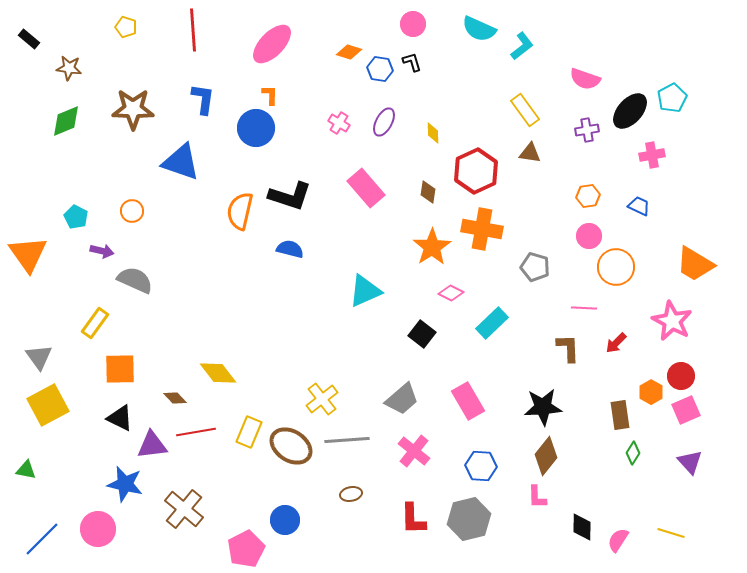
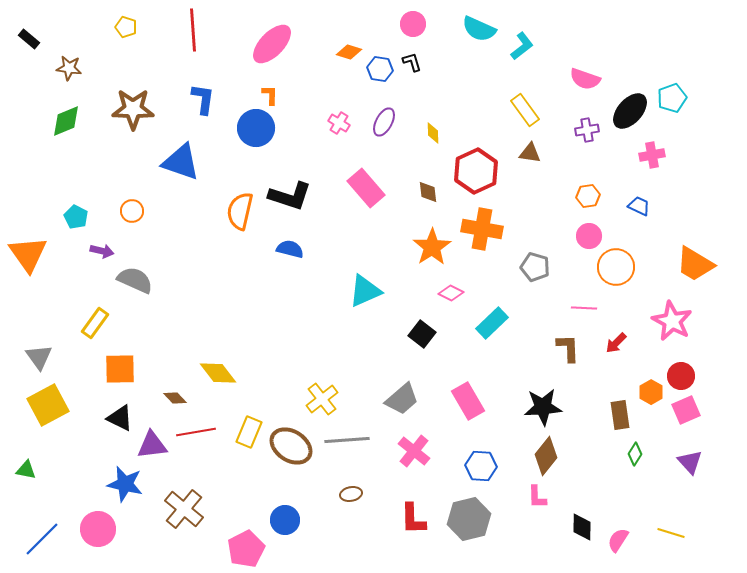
cyan pentagon at (672, 98): rotated 8 degrees clockwise
brown diamond at (428, 192): rotated 15 degrees counterclockwise
green diamond at (633, 453): moved 2 px right, 1 px down
